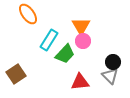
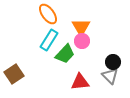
orange ellipse: moved 20 px right
orange triangle: moved 1 px down
pink circle: moved 1 px left
brown square: moved 2 px left
